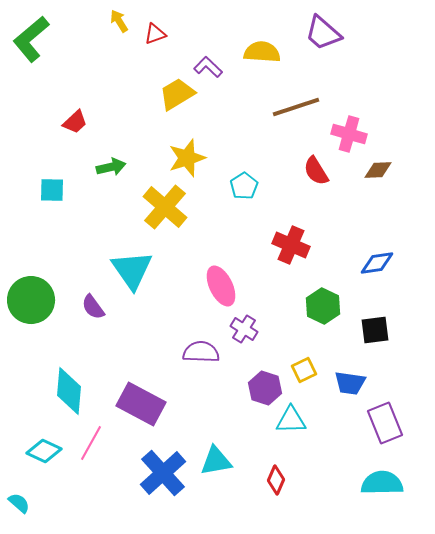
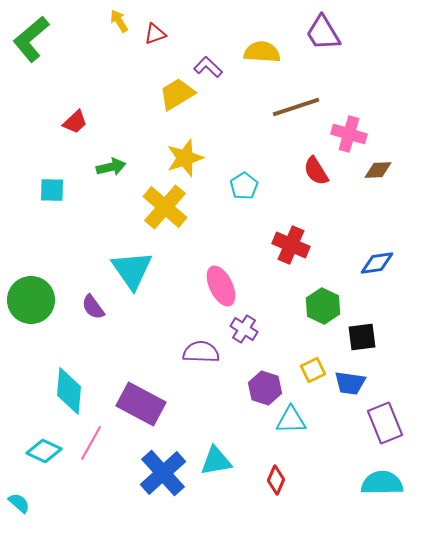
purple trapezoid at (323, 33): rotated 18 degrees clockwise
yellow star at (187, 158): moved 2 px left
black square at (375, 330): moved 13 px left, 7 px down
yellow square at (304, 370): moved 9 px right
